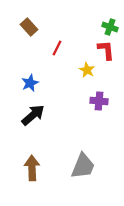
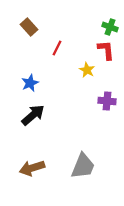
purple cross: moved 8 px right
brown arrow: rotated 105 degrees counterclockwise
